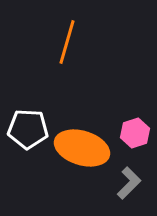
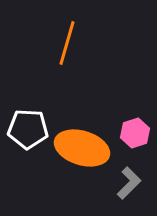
orange line: moved 1 px down
